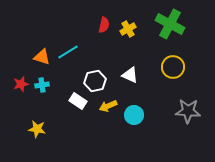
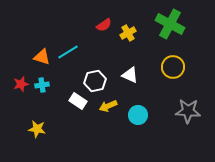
red semicircle: rotated 42 degrees clockwise
yellow cross: moved 4 px down
cyan circle: moved 4 px right
